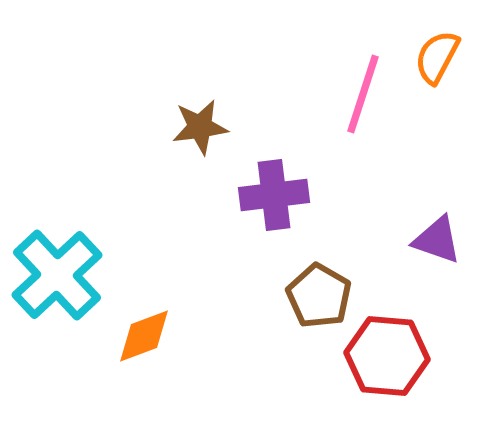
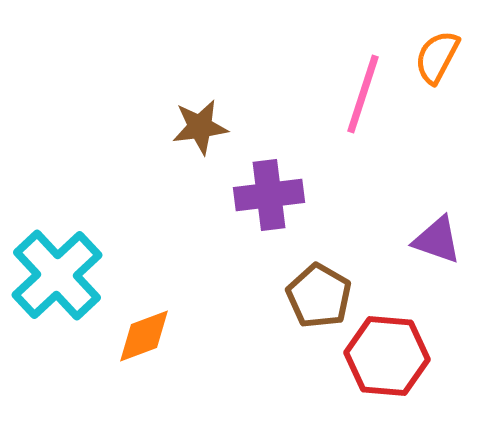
purple cross: moved 5 px left
